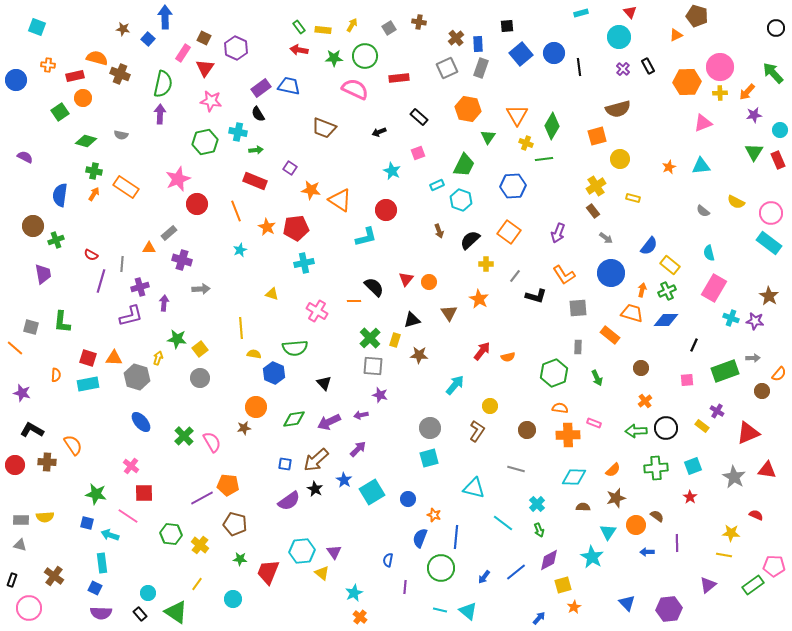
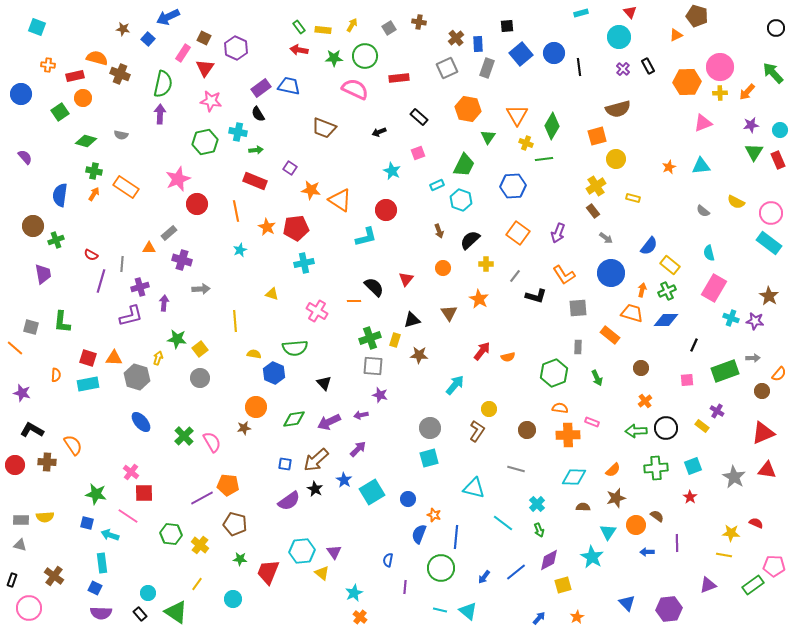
blue arrow at (165, 17): moved 3 px right; rotated 115 degrees counterclockwise
gray rectangle at (481, 68): moved 6 px right
blue circle at (16, 80): moved 5 px right, 14 px down
purple star at (754, 115): moved 3 px left, 10 px down
purple semicircle at (25, 157): rotated 21 degrees clockwise
yellow circle at (620, 159): moved 4 px left
orange line at (236, 211): rotated 10 degrees clockwise
orange square at (509, 232): moved 9 px right, 1 px down
orange circle at (429, 282): moved 14 px right, 14 px up
yellow line at (241, 328): moved 6 px left, 7 px up
green cross at (370, 338): rotated 25 degrees clockwise
yellow circle at (490, 406): moved 1 px left, 3 px down
pink rectangle at (594, 423): moved 2 px left, 1 px up
red triangle at (748, 433): moved 15 px right
pink cross at (131, 466): moved 6 px down
red semicircle at (756, 515): moved 8 px down
blue semicircle at (420, 538): moved 1 px left, 4 px up
purple triangle at (708, 585): rotated 18 degrees clockwise
orange star at (574, 607): moved 3 px right, 10 px down
